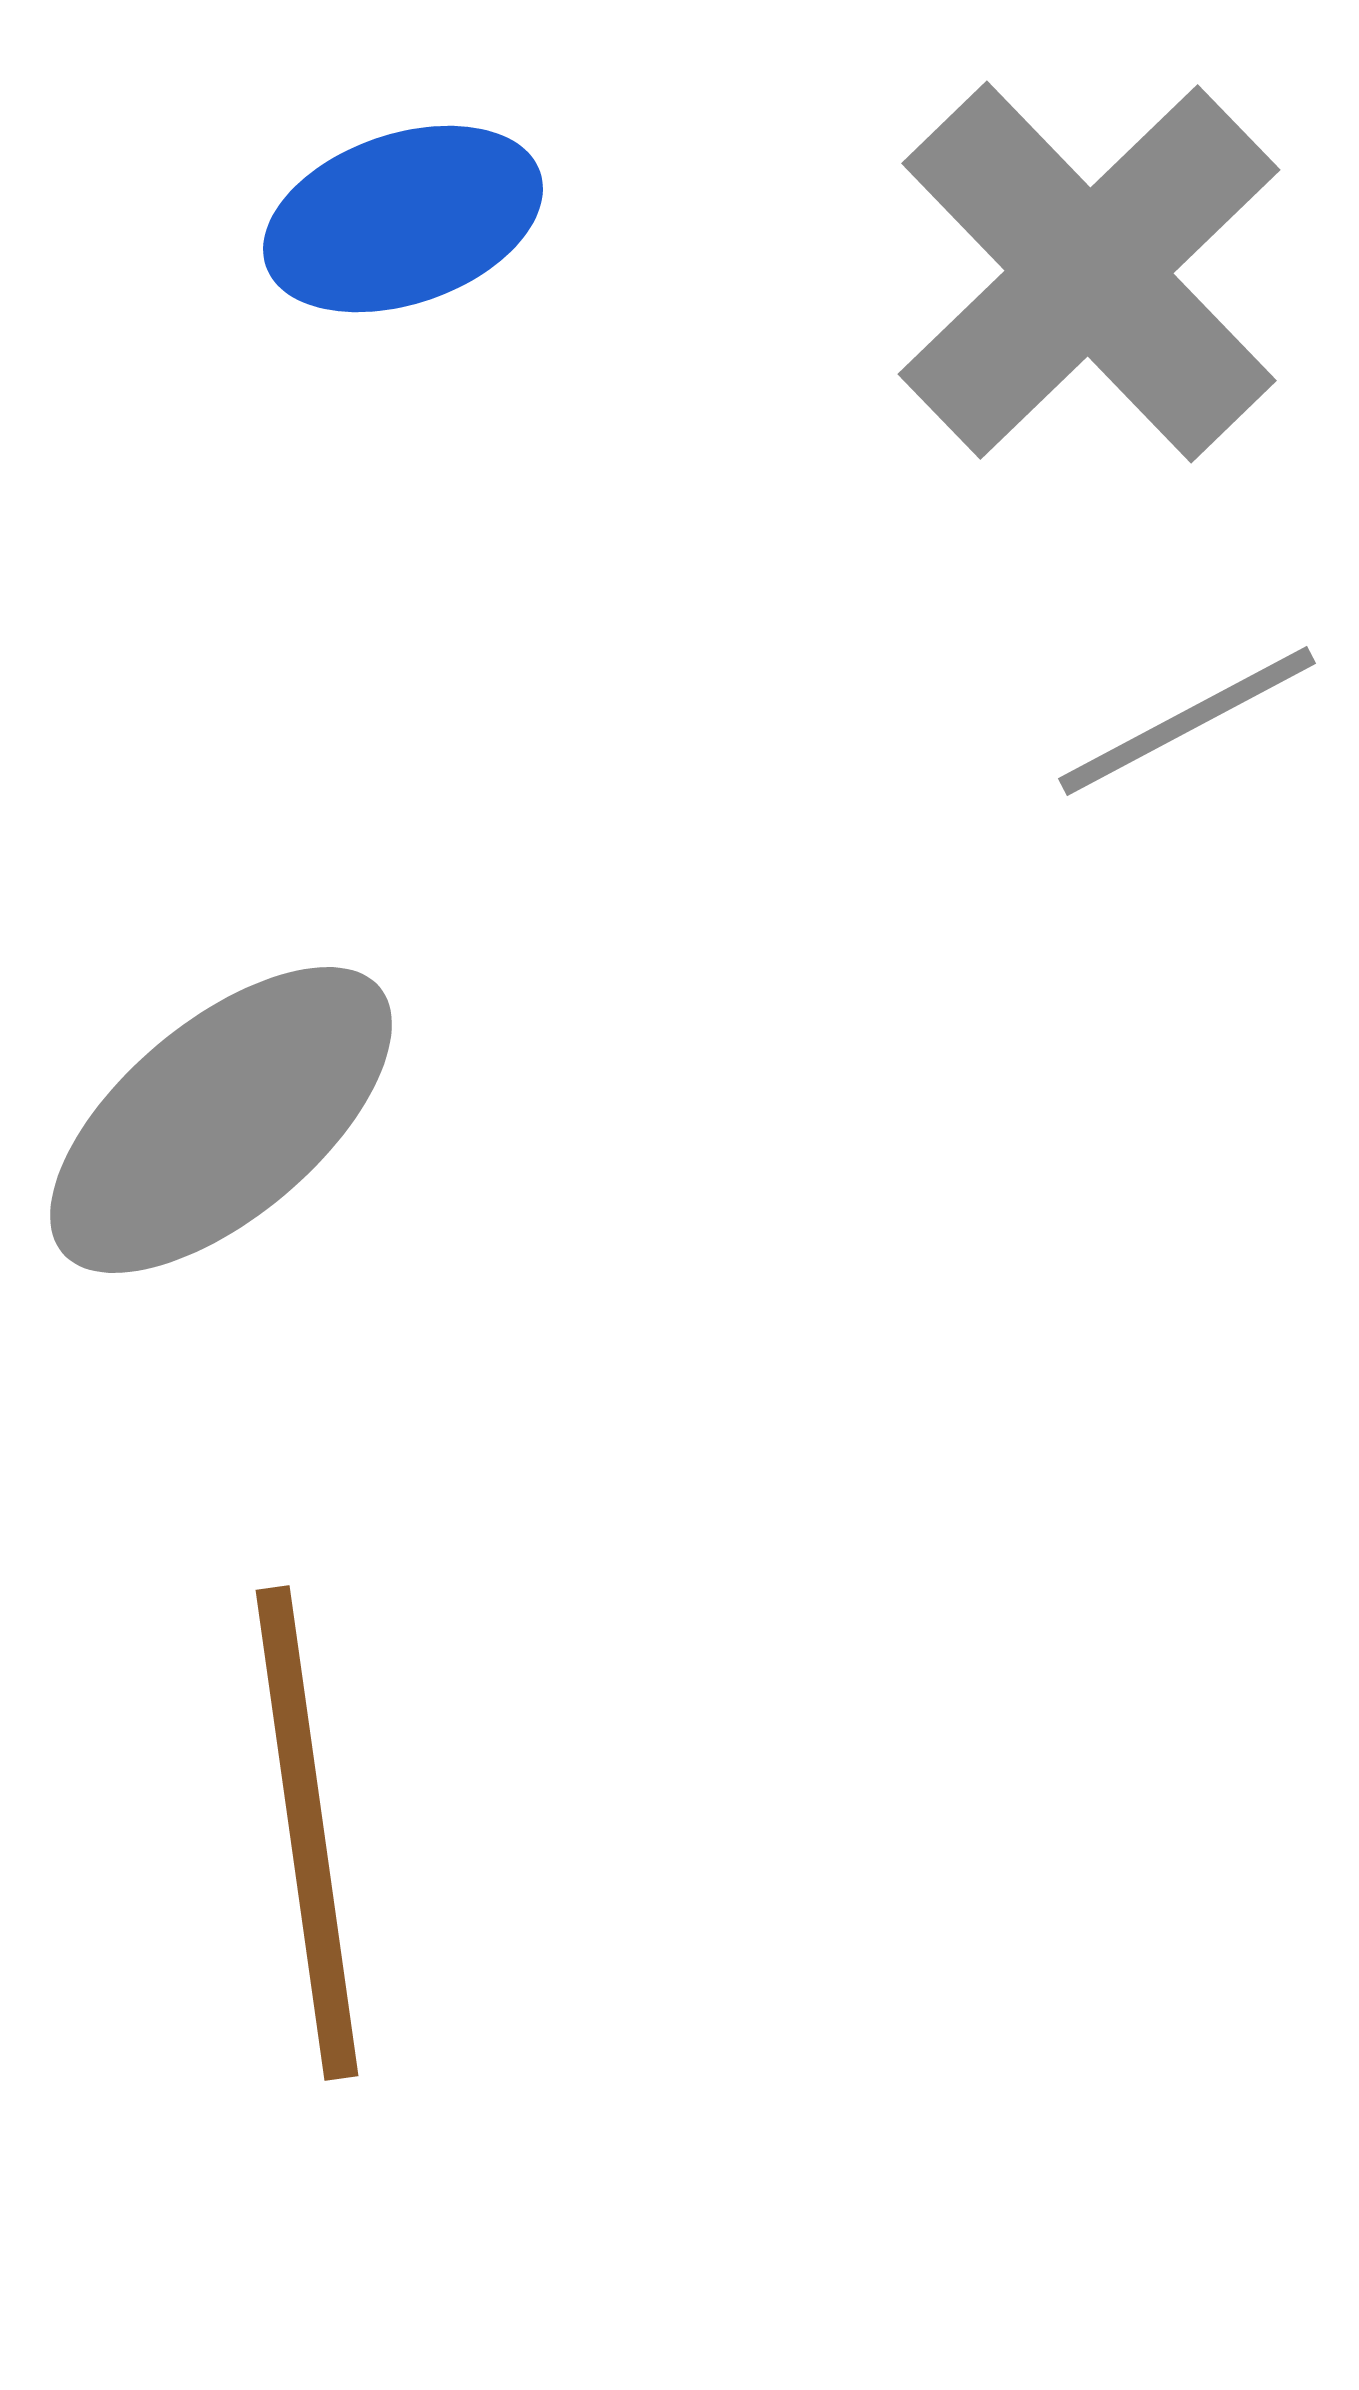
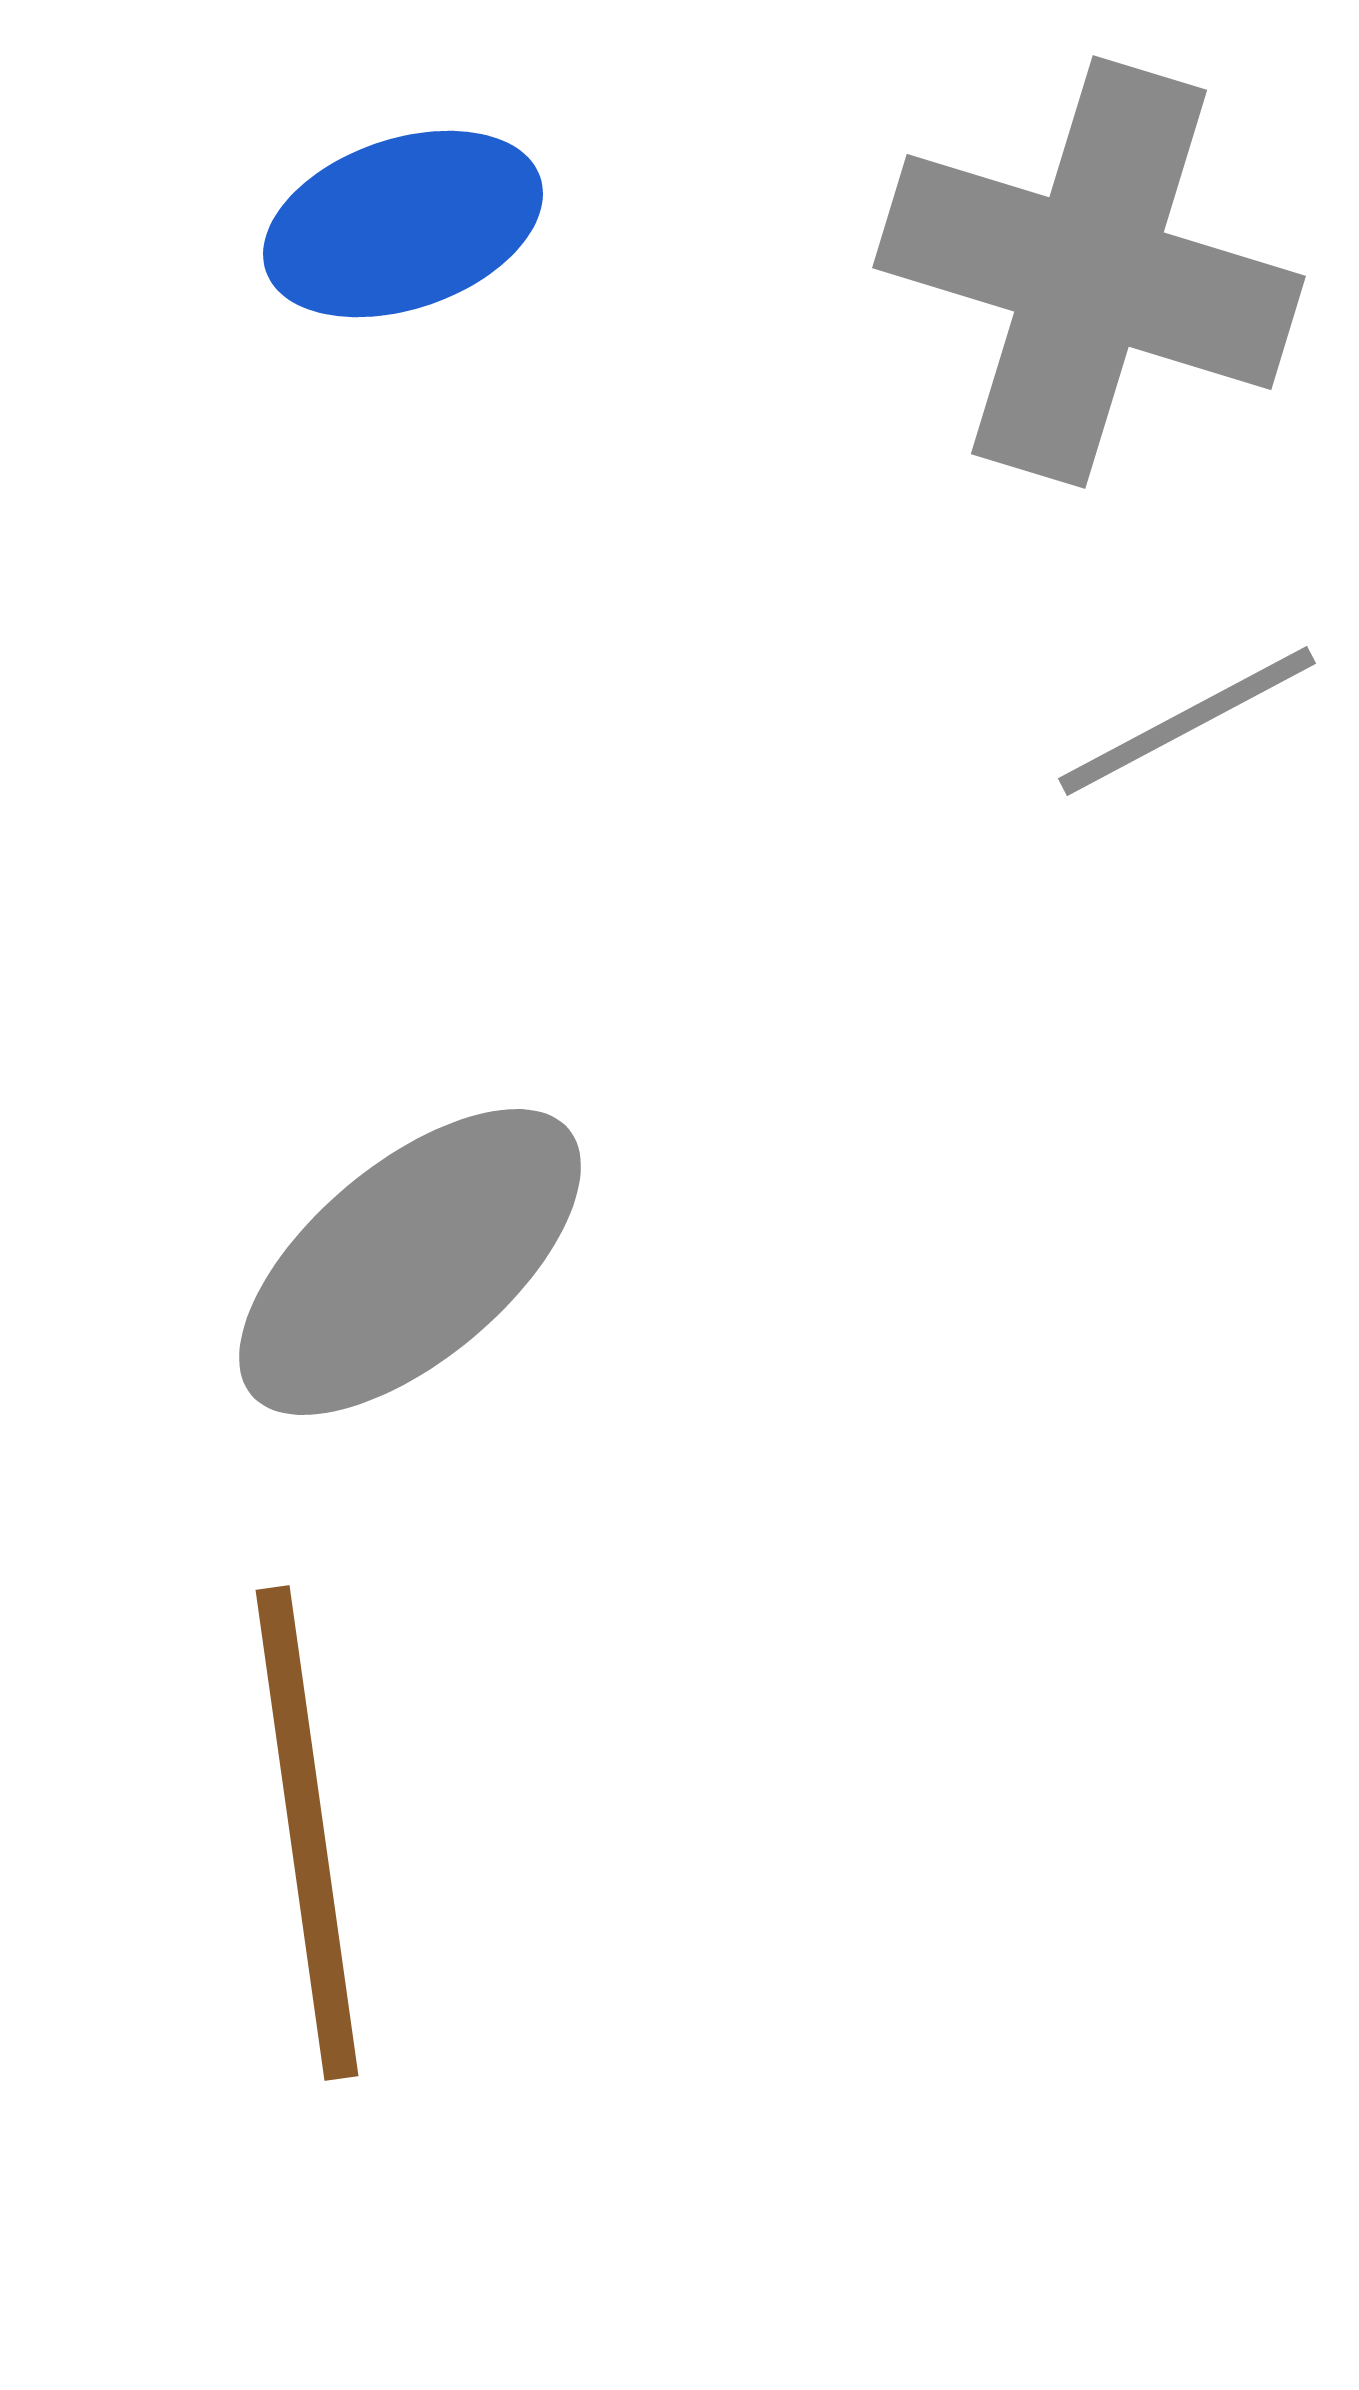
blue ellipse: moved 5 px down
gray cross: rotated 29 degrees counterclockwise
gray ellipse: moved 189 px right, 142 px down
